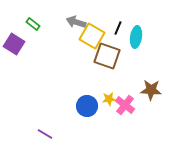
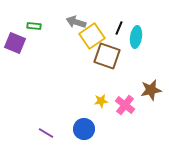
green rectangle: moved 1 px right, 2 px down; rotated 32 degrees counterclockwise
black line: moved 1 px right
yellow square: rotated 25 degrees clockwise
purple square: moved 1 px right, 1 px up; rotated 10 degrees counterclockwise
brown star: rotated 15 degrees counterclockwise
yellow star: moved 8 px left, 2 px down
blue circle: moved 3 px left, 23 px down
purple line: moved 1 px right, 1 px up
